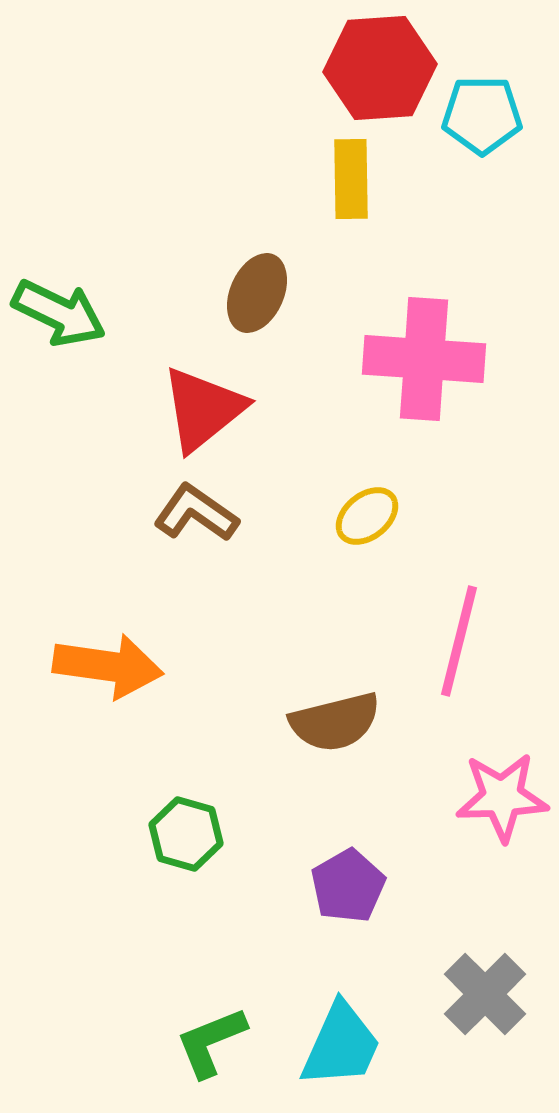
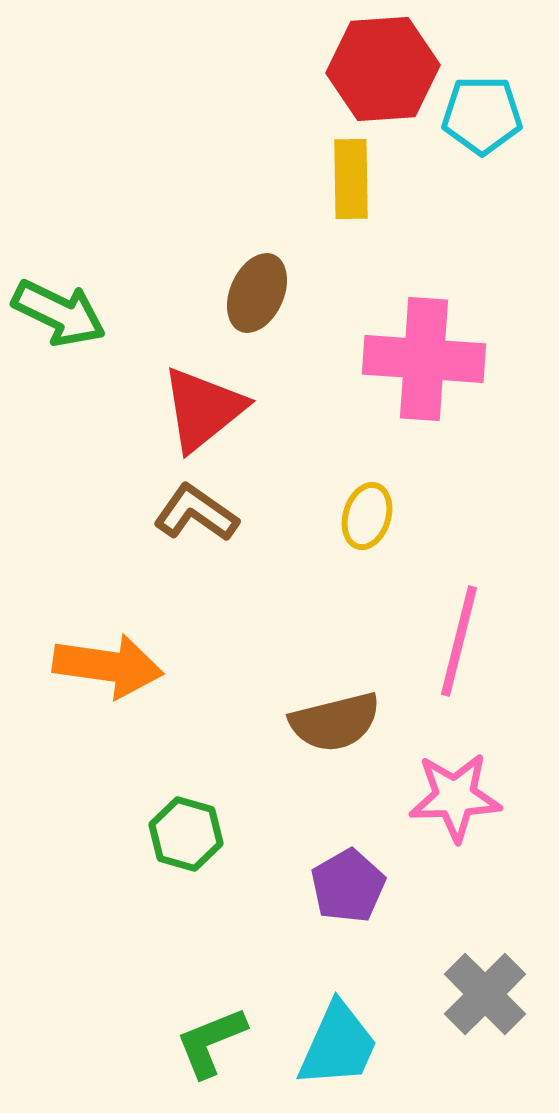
red hexagon: moved 3 px right, 1 px down
yellow ellipse: rotated 34 degrees counterclockwise
pink star: moved 47 px left
cyan trapezoid: moved 3 px left
